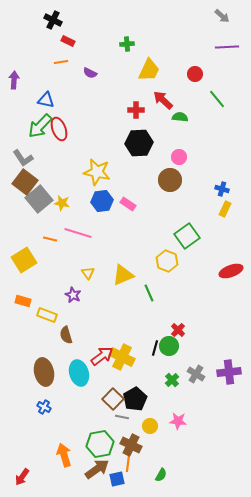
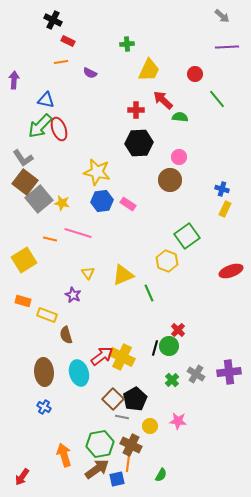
brown ellipse at (44, 372): rotated 8 degrees clockwise
